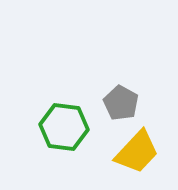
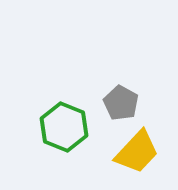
green hexagon: rotated 15 degrees clockwise
